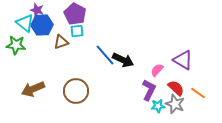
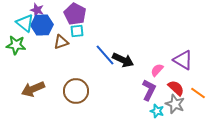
cyan star: moved 1 px left, 5 px down; rotated 24 degrees clockwise
